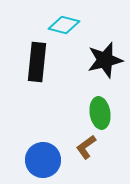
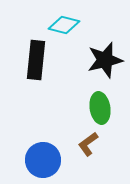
black rectangle: moved 1 px left, 2 px up
green ellipse: moved 5 px up
brown L-shape: moved 2 px right, 3 px up
